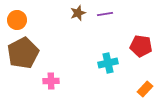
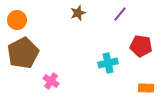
purple line: moved 15 px right; rotated 42 degrees counterclockwise
pink cross: rotated 35 degrees clockwise
orange rectangle: moved 1 px right, 1 px up; rotated 49 degrees clockwise
